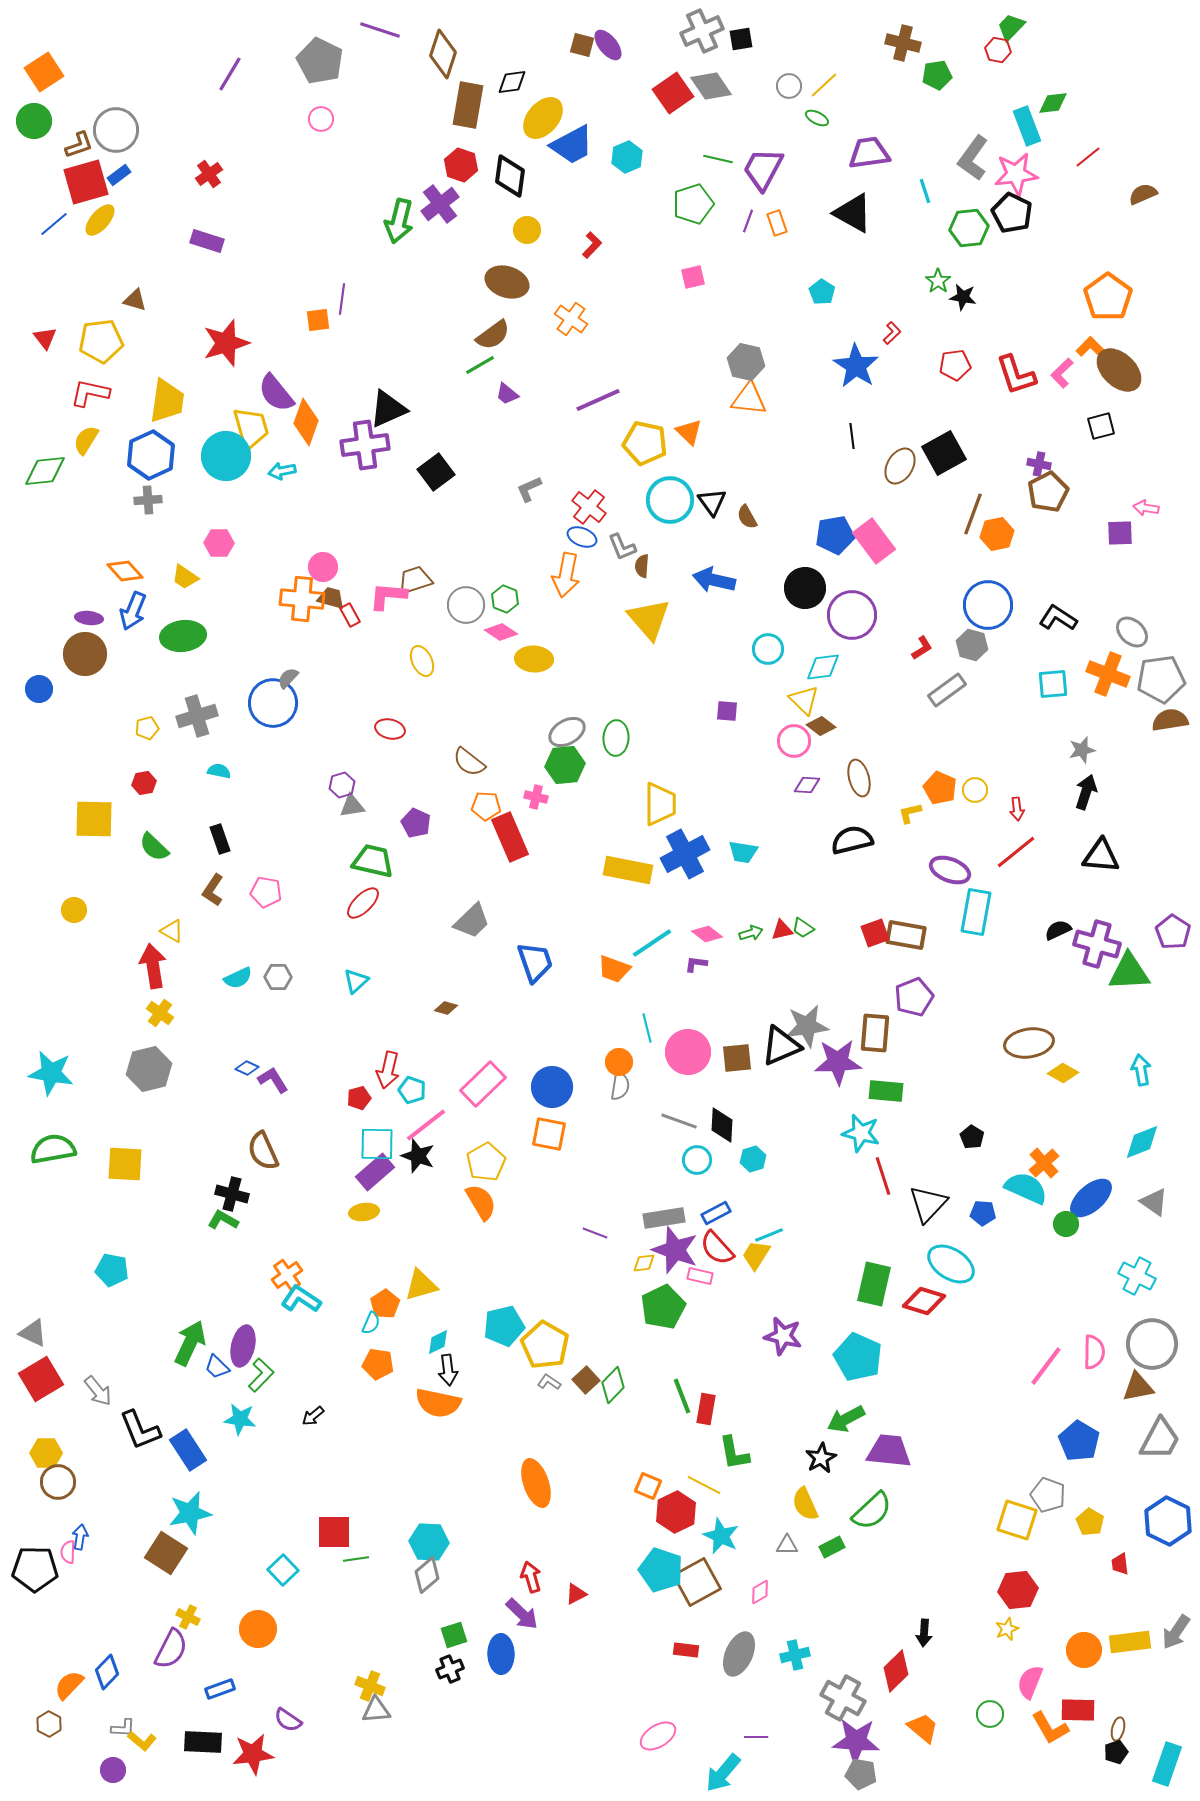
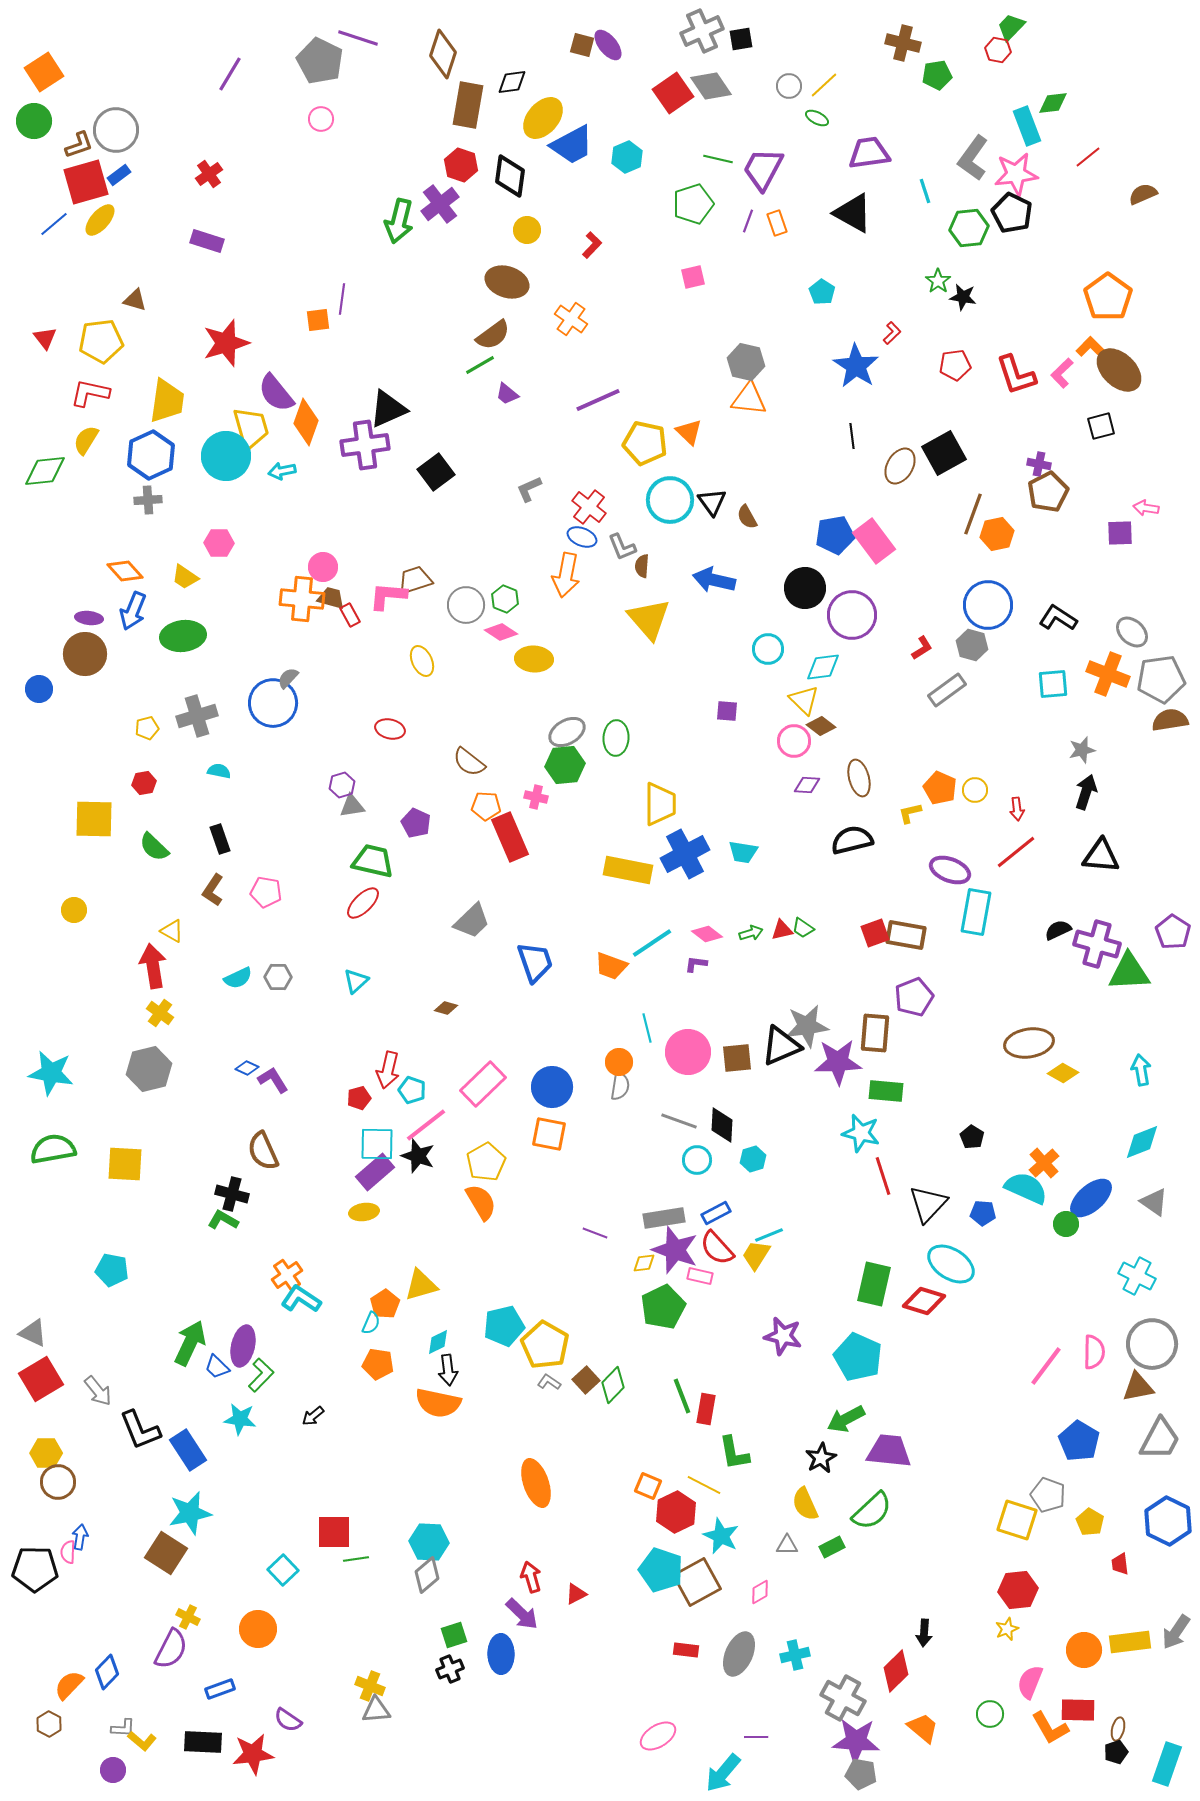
purple line at (380, 30): moved 22 px left, 8 px down
orange trapezoid at (614, 969): moved 3 px left, 3 px up
